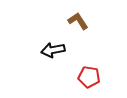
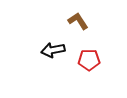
red pentagon: moved 17 px up; rotated 10 degrees counterclockwise
